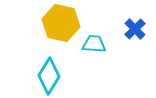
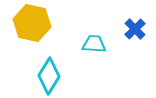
yellow hexagon: moved 29 px left
